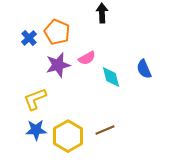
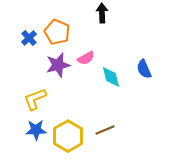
pink semicircle: moved 1 px left
